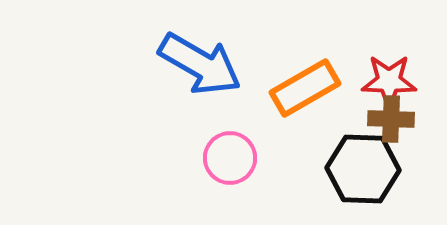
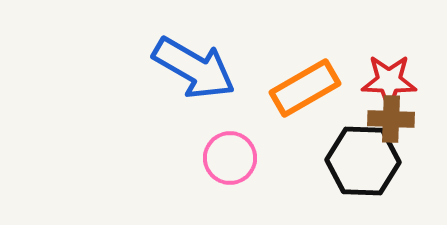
blue arrow: moved 6 px left, 4 px down
black hexagon: moved 8 px up
